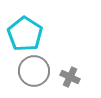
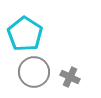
gray circle: moved 1 px down
